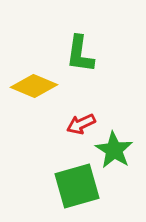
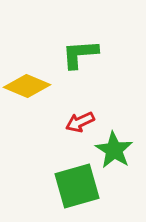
green L-shape: rotated 78 degrees clockwise
yellow diamond: moved 7 px left
red arrow: moved 1 px left, 2 px up
